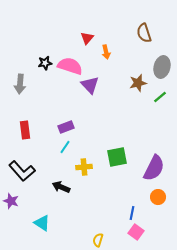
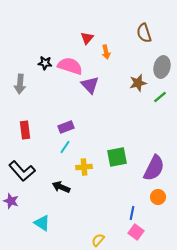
black star: rotated 16 degrees clockwise
yellow semicircle: rotated 24 degrees clockwise
